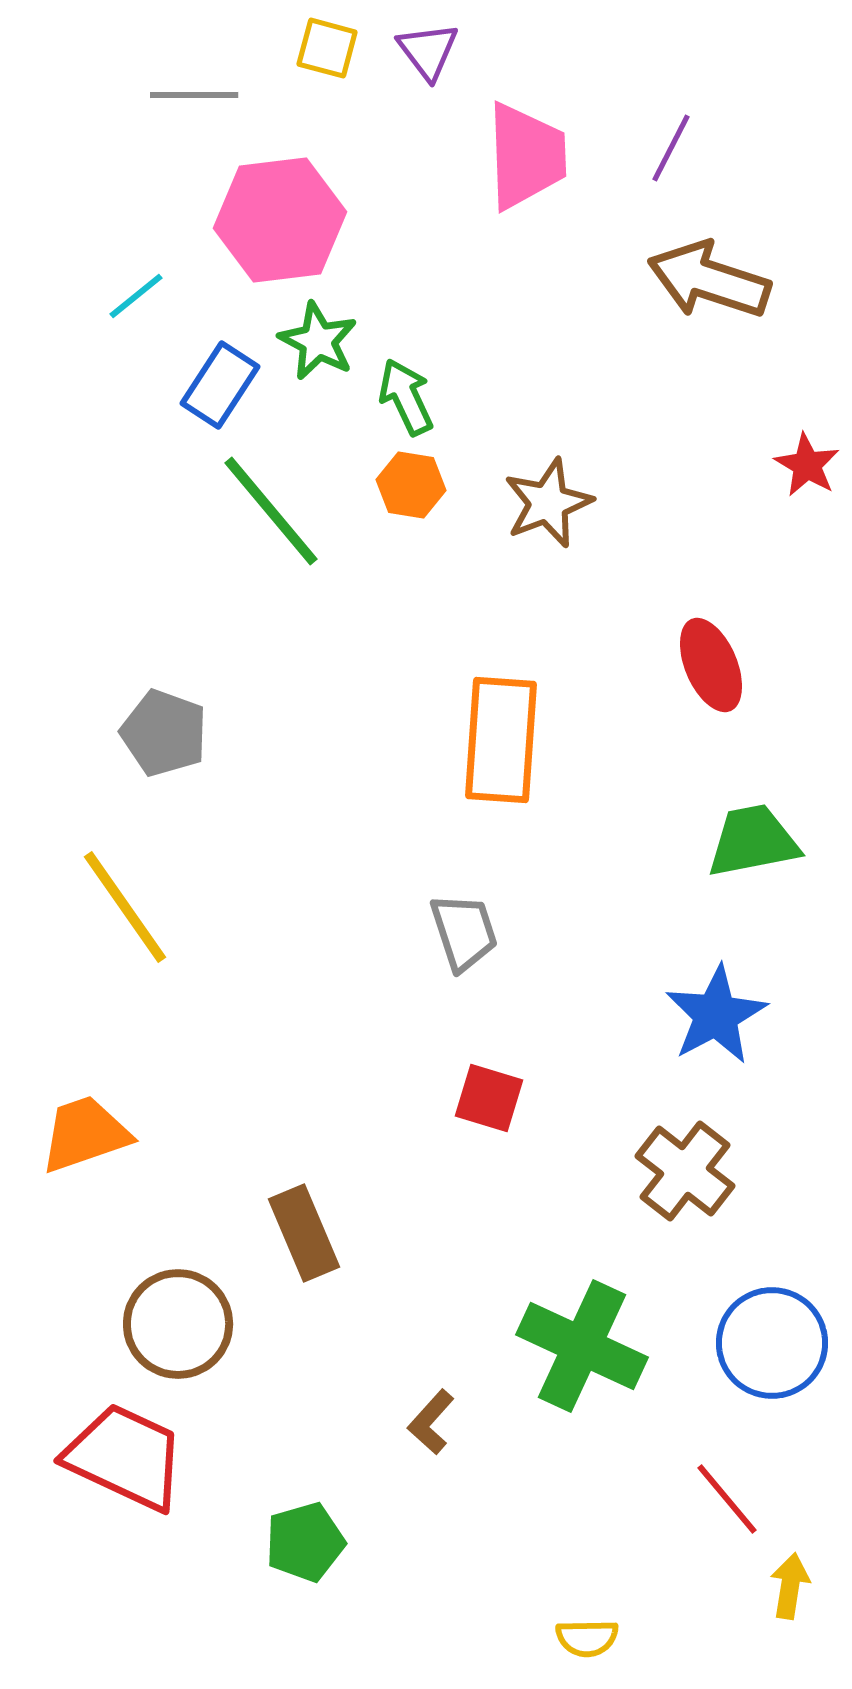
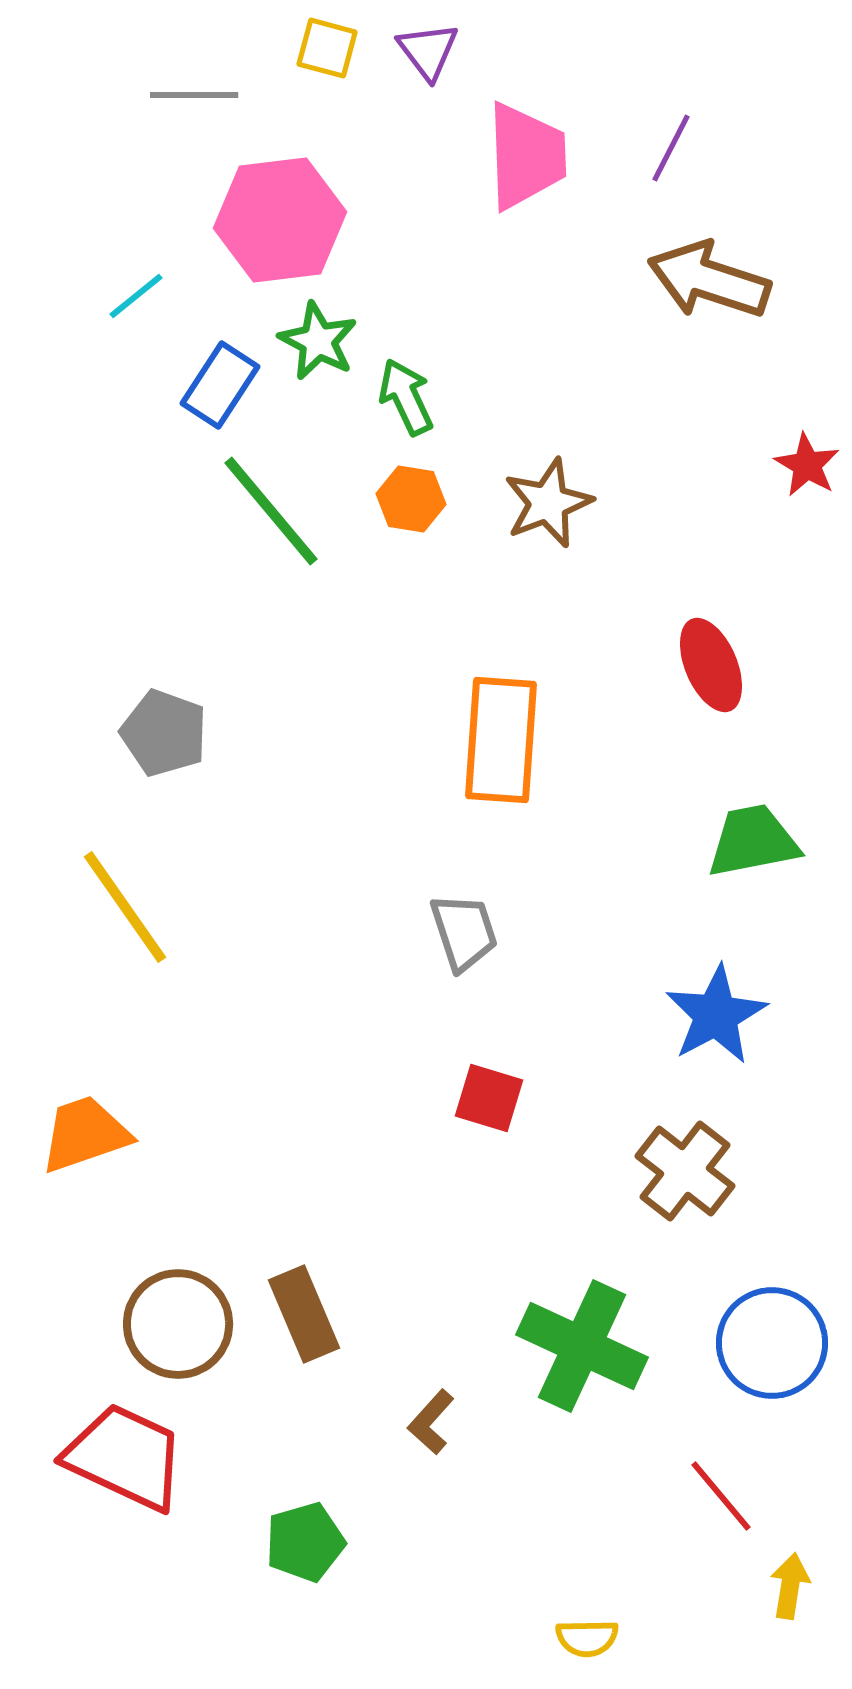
orange hexagon: moved 14 px down
brown rectangle: moved 81 px down
red line: moved 6 px left, 3 px up
